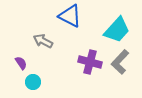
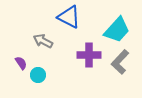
blue triangle: moved 1 px left, 1 px down
purple cross: moved 1 px left, 7 px up; rotated 15 degrees counterclockwise
cyan circle: moved 5 px right, 7 px up
